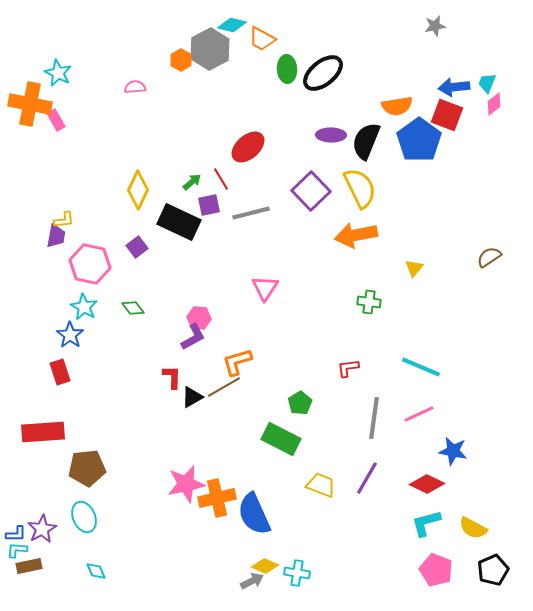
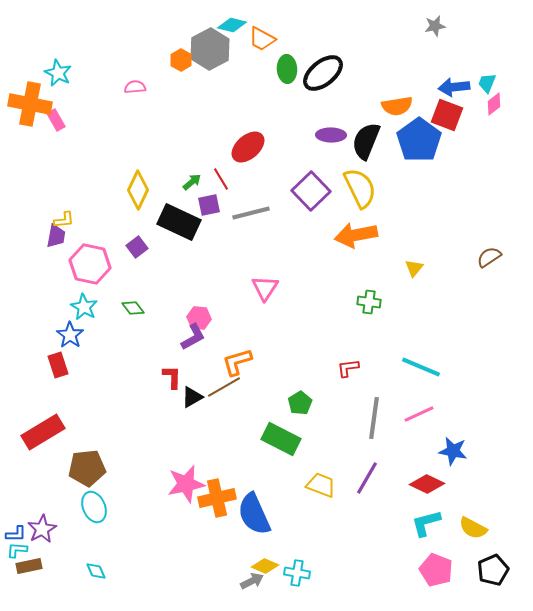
red rectangle at (60, 372): moved 2 px left, 7 px up
red rectangle at (43, 432): rotated 27 degrees counterclockwise
cyan ellipse at (84, 517): moved 10 px right, 10 px up
